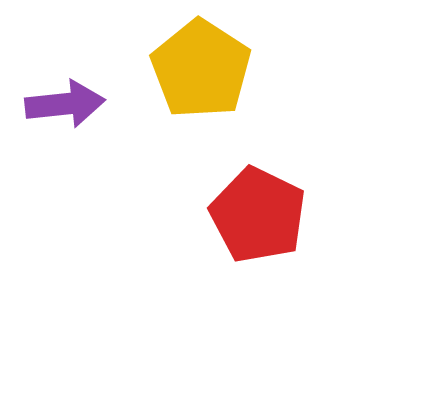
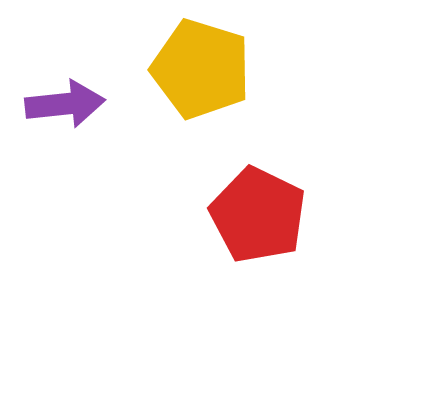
yellow pentagon: rotated 16 degrees counterclockwise
